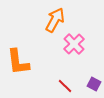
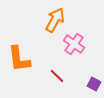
pink cross: rotated 10 degrees counterclockwise
orange L-shape: moved 1 px right, 3 px up
red line: moved 8 px left, 10 px up
